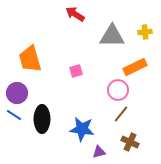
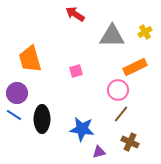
yellow cross: rotated 24 degrees counterclockwise
